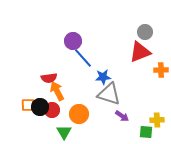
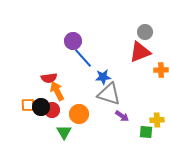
black circle: moved 1 px right
